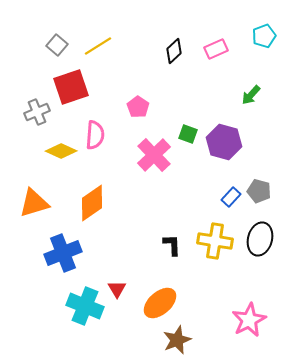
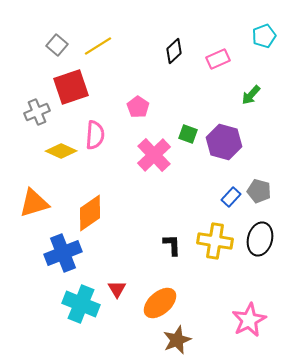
pink rectangle: moved 2 px right, 10 px down
orange diamond: moved 2 px left, 10 px down
cyan cross: moved 4 px left, 2 px up
